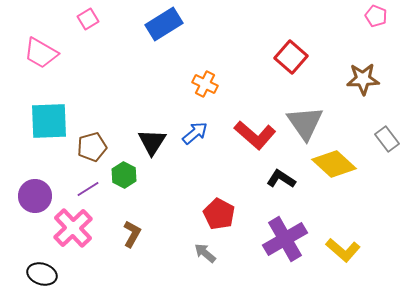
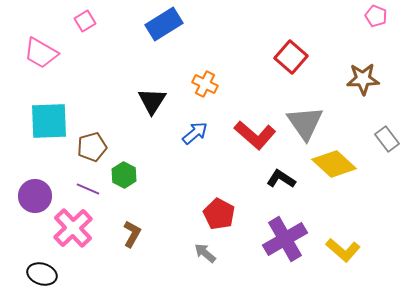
pink square: moved 3 px left, 2 px down
black triangle: moved 41 px up
purple line: rotated 55 degrees clockwise
